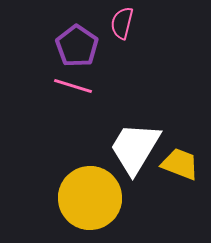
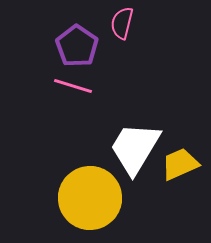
yellow trapezoid: rotated 45 degrees counterclockwise
